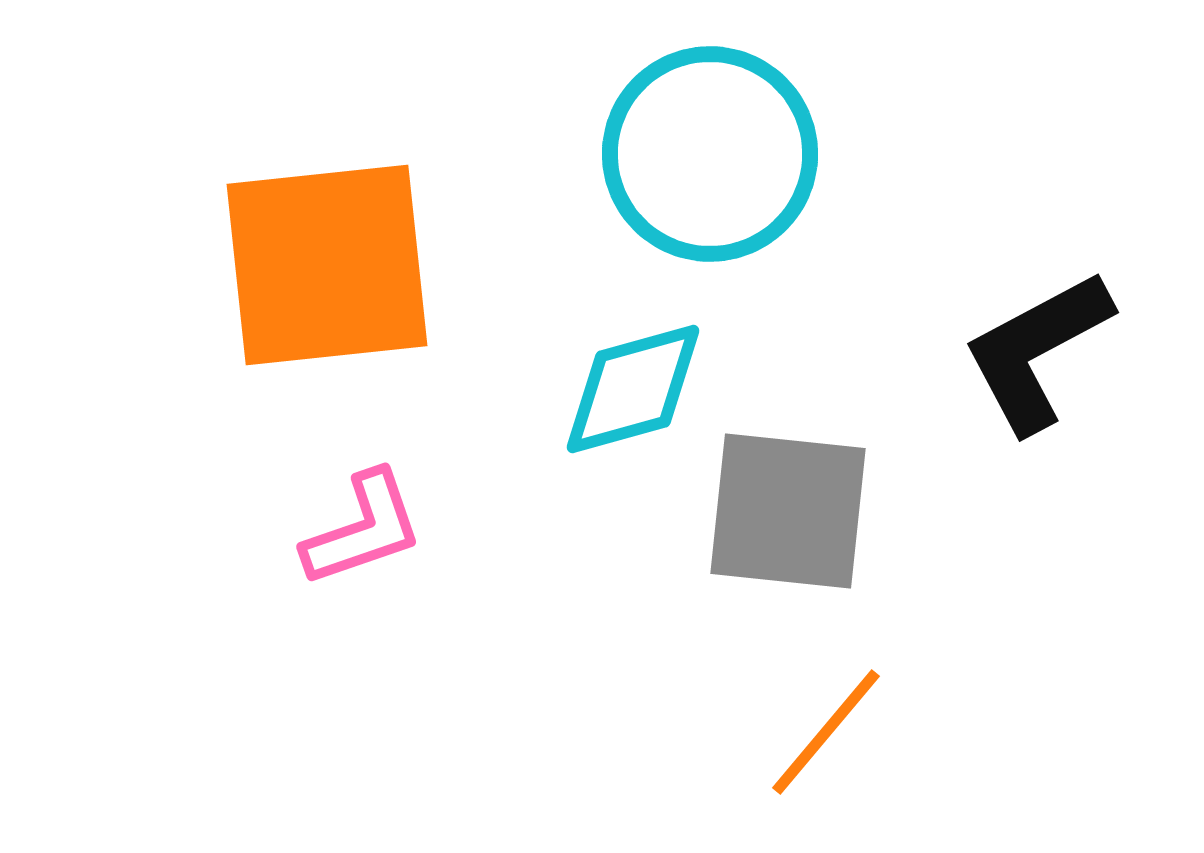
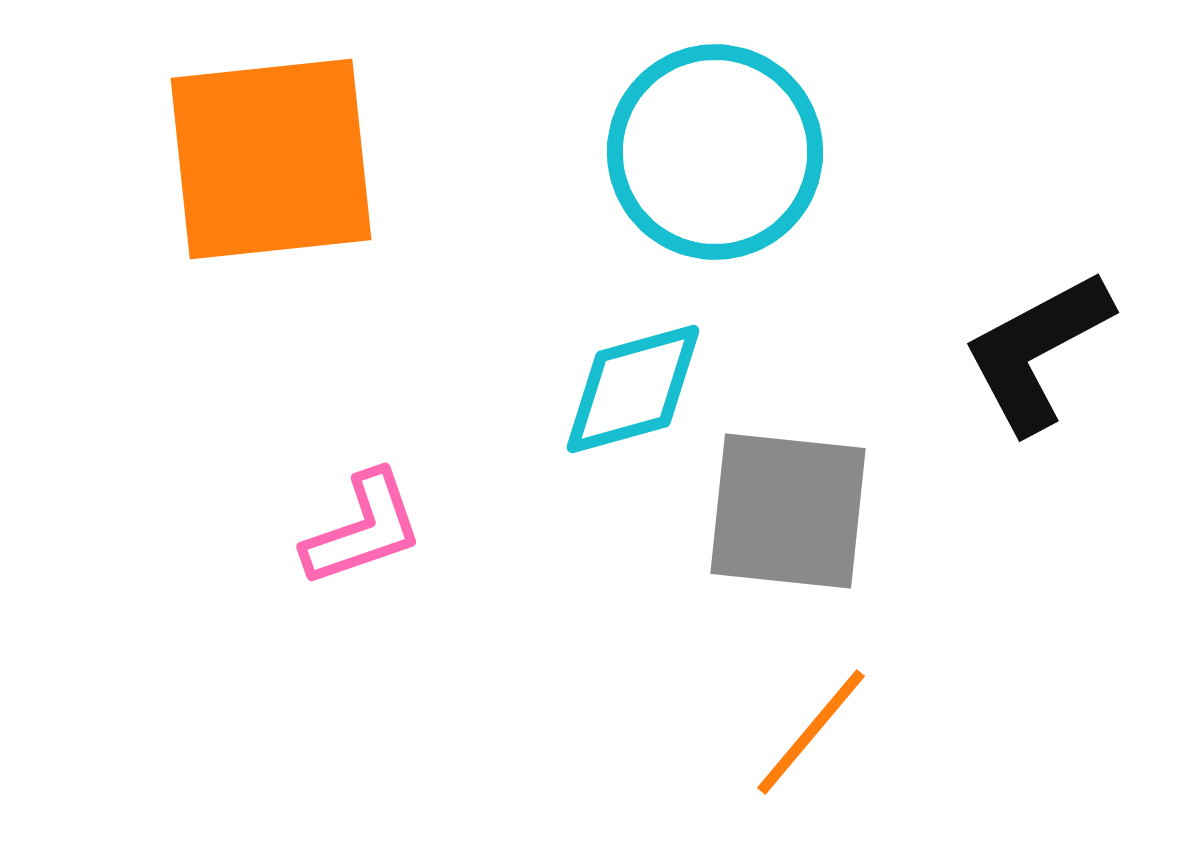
cyan circle: moved 5 px right, 2 px up
orange square: moved 56 px left, 106 px up
orange line: moved 15 px left
